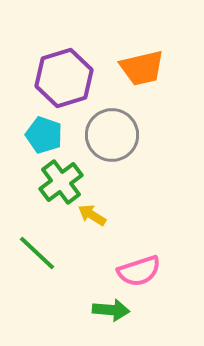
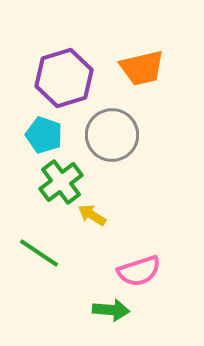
green line: moved 2 px right; rotated 9 degrees counterclockwise
